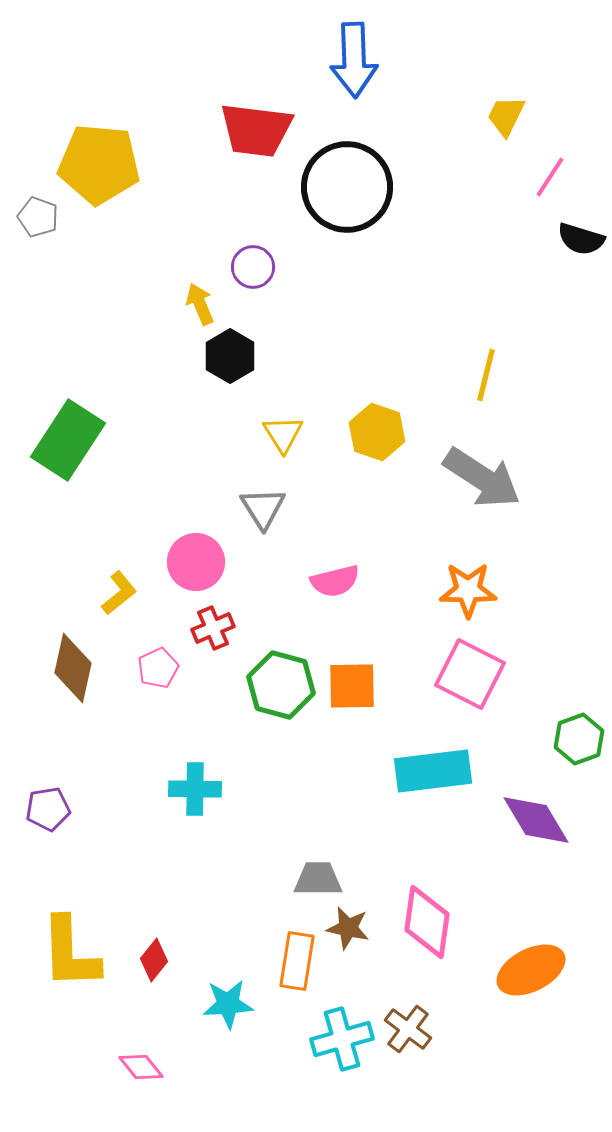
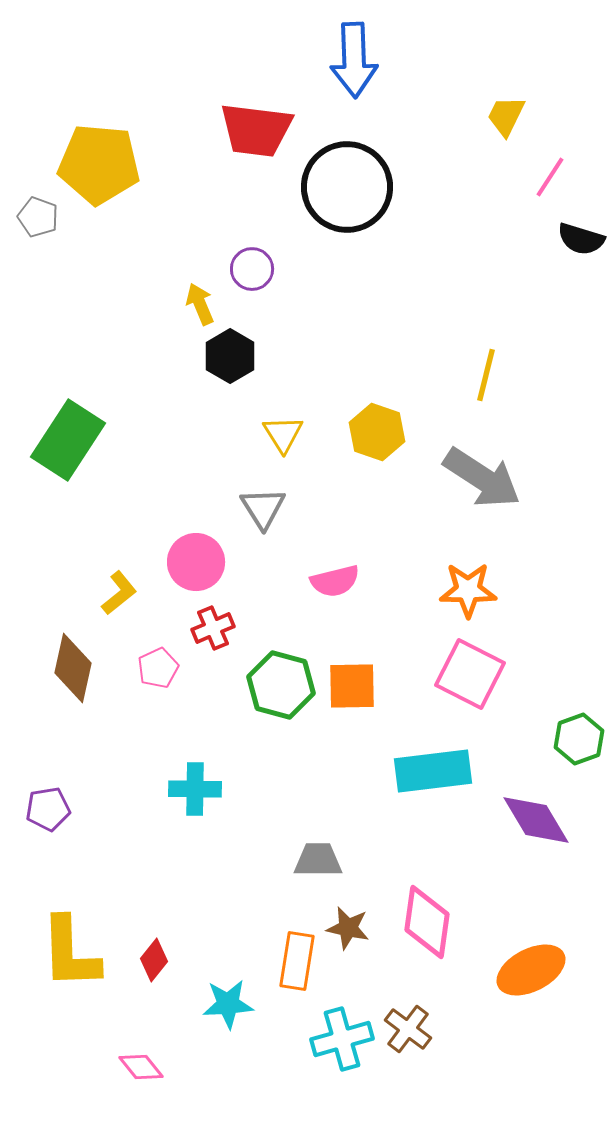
purple circle at (253, 267): moved 1 px left, 2 px down
gray trapezoid at (318, 879): moved 19 px up
